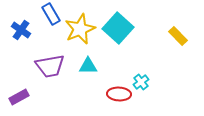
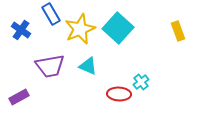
yellow rectangle: moved 5 px up; rotated 24 degrees clockwise
cyan triangle: rotated 24 degrees clockwise
